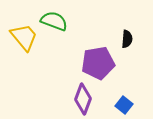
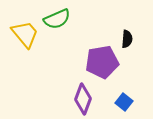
green semicircle: moved 3 px right, 2 px up; rotated 136 degrees clockwise
yellow trapezoid: moved 1 px right, 3 px up
purple pentagon: moved 4 px right, 1 px up
blue square: moved 3 px up
